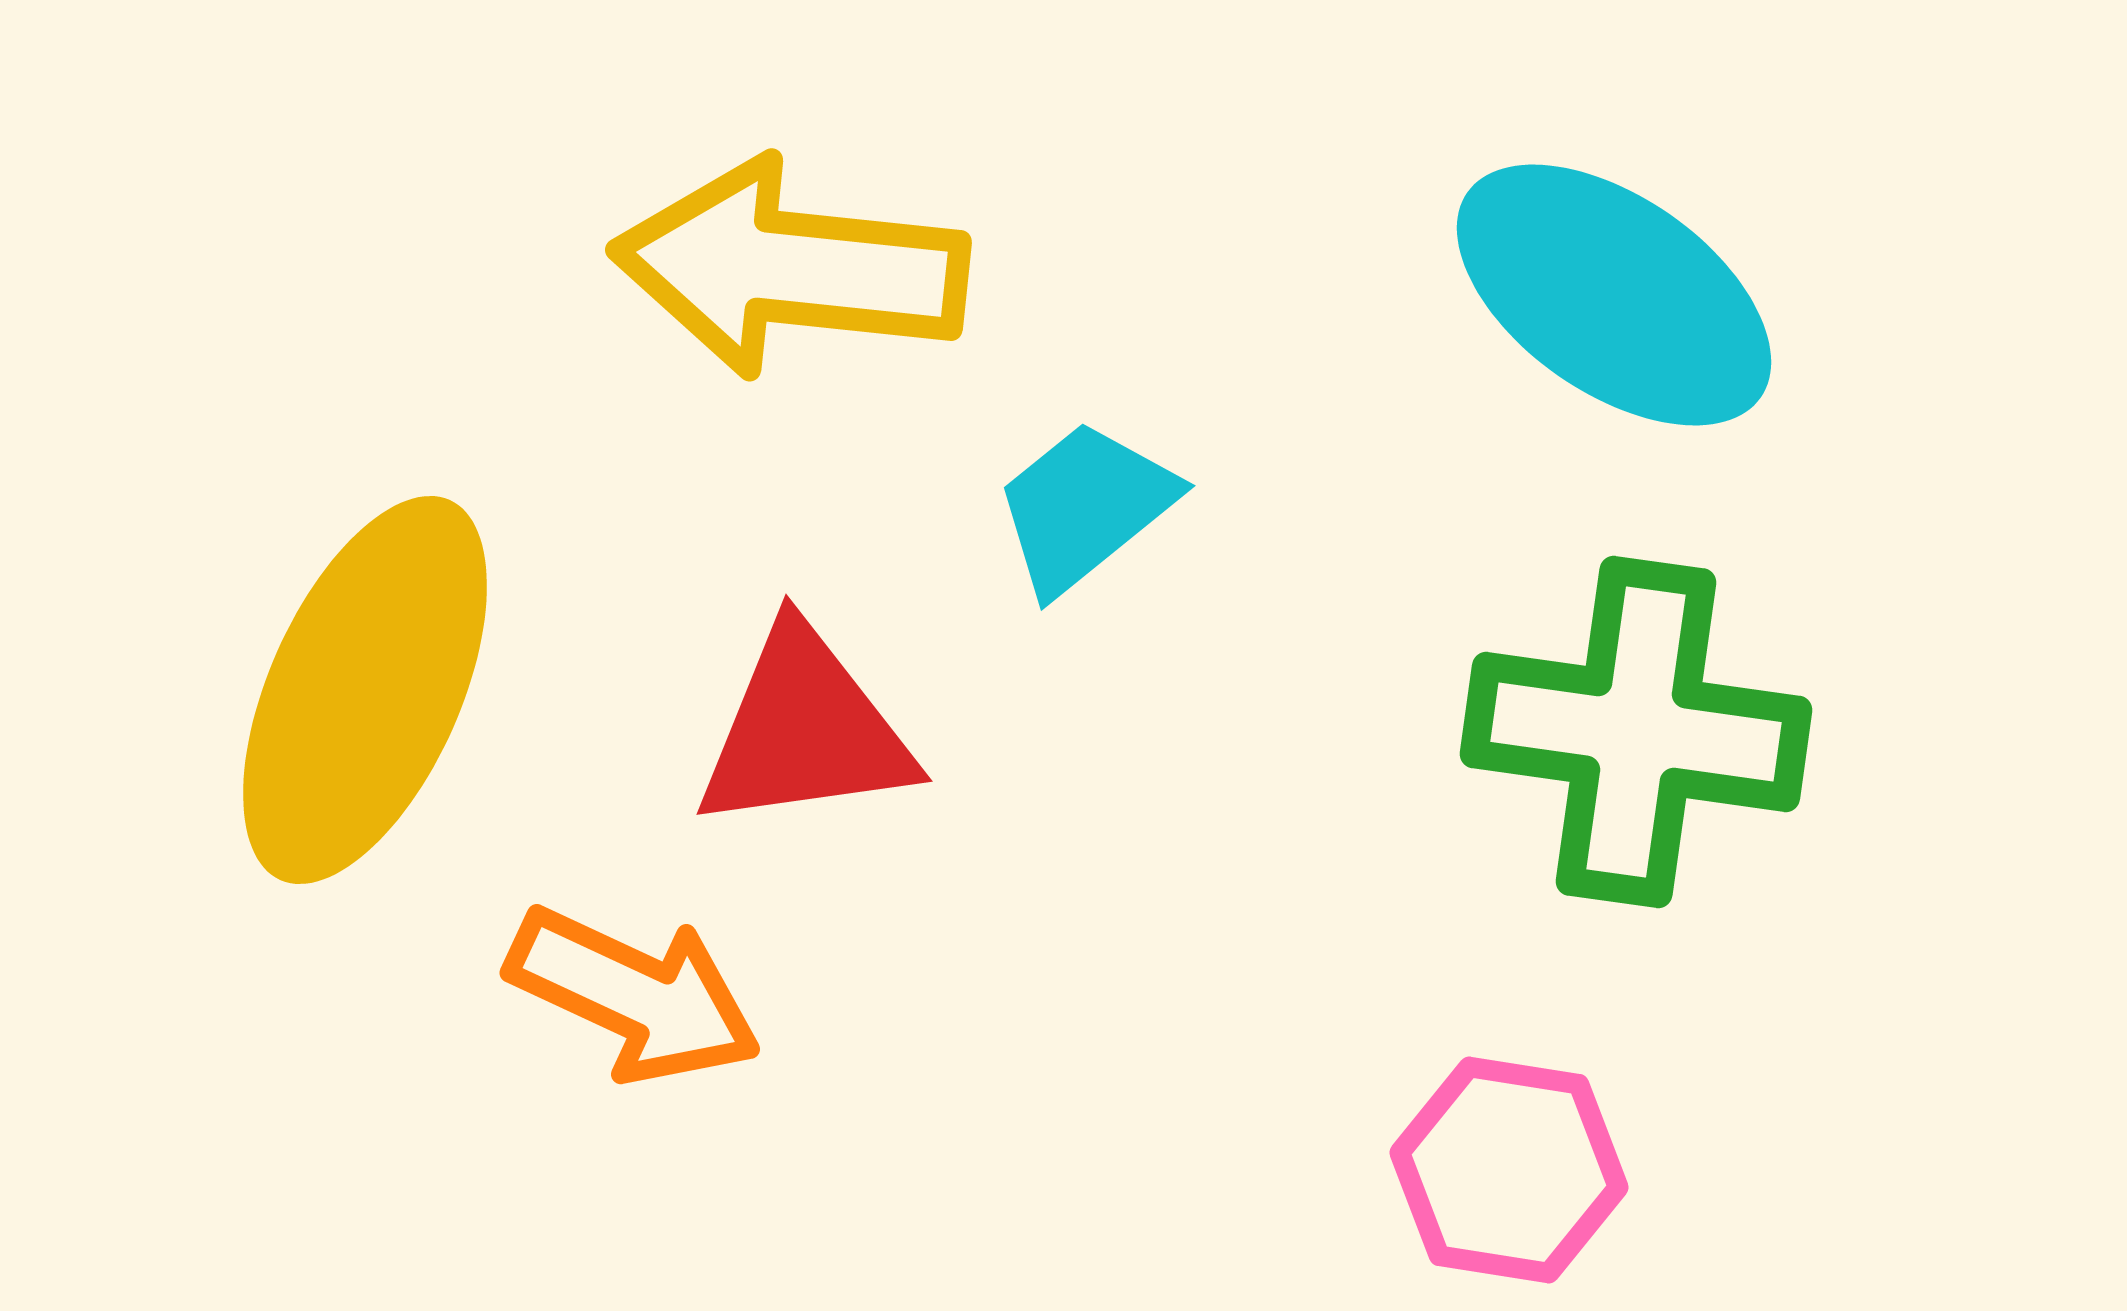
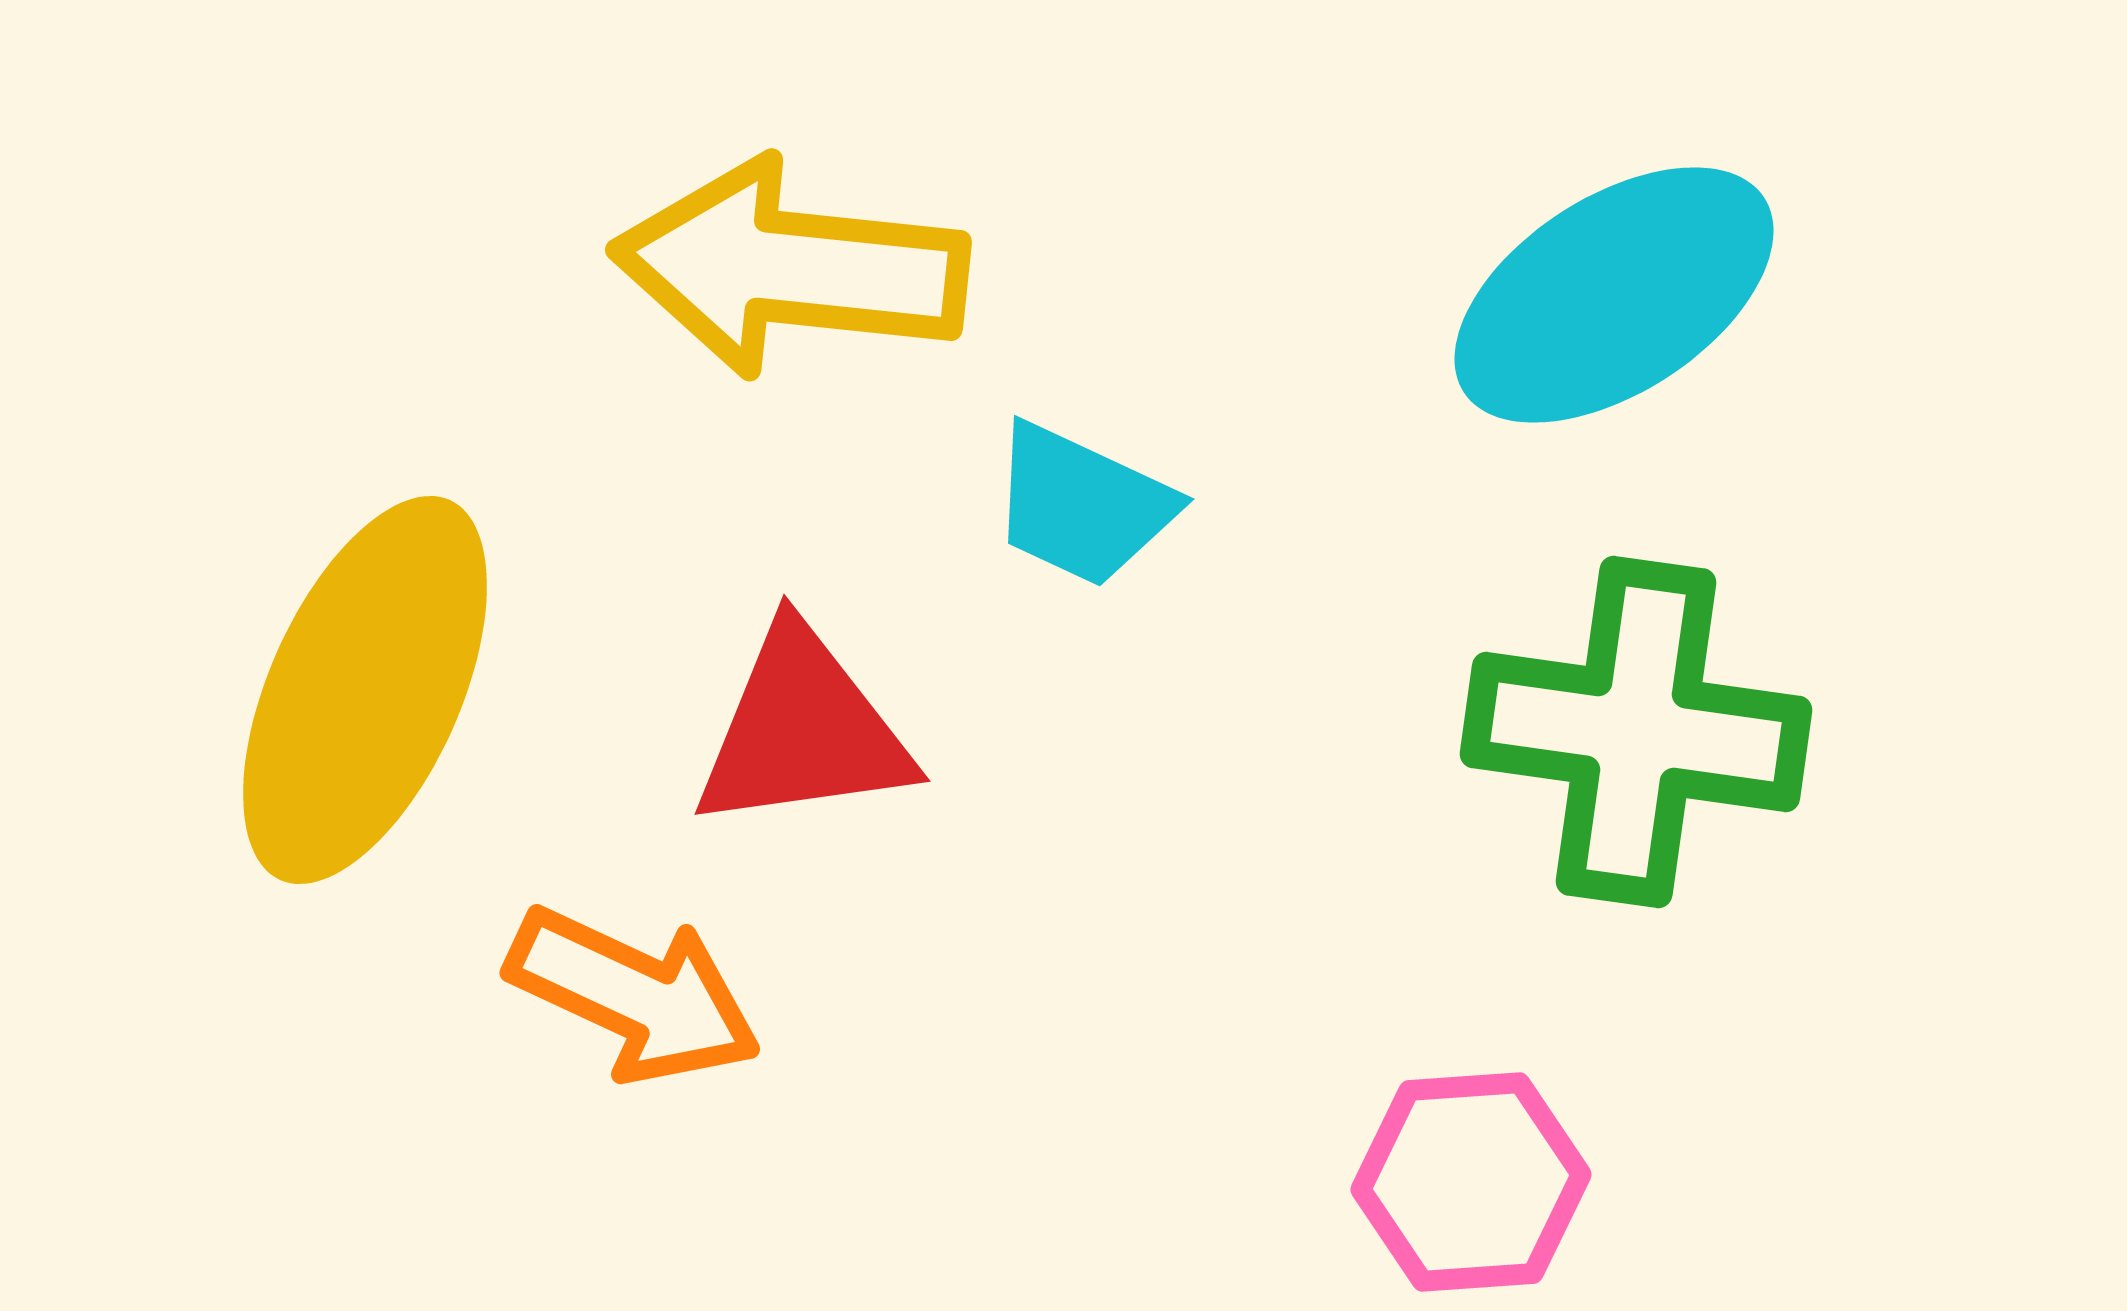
cyan ellipse: rotated 68 degrees counterclockwise
cyan trapezoid: moved 3 px left, 2 px up; rotated 116 degrees counterclockwise
red triangle: moved 2 px left
pink hexagon: moved 38 px left, 12 px down; rotated 13 degrees counterclockwise
